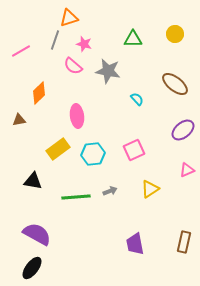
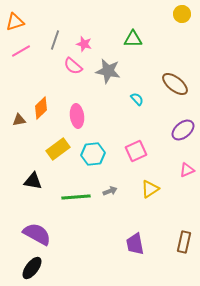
orange triangle: moved 54 px left, 4 px down
yellow circle: moved 7 px right, 20 px up
orange diamond: moved 2 px right, 15 px down
pink square: moved 2 px right, 1 px down
